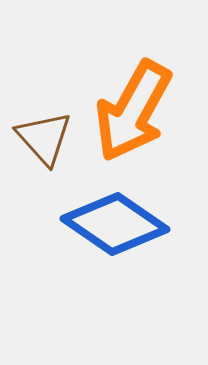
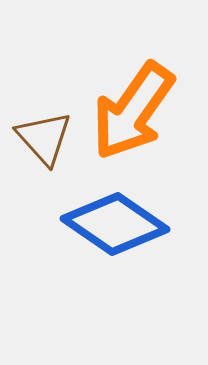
orange arrow: rotated 6 degrees clockwise
